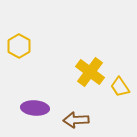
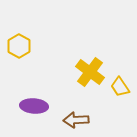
purple ellipse: moved 1 px left, 2 px up
